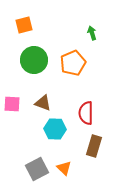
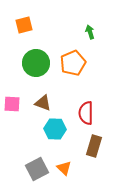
green arrow: moved 2 px left, 1 px up
green circle: moved 2 px right, 3 px down
